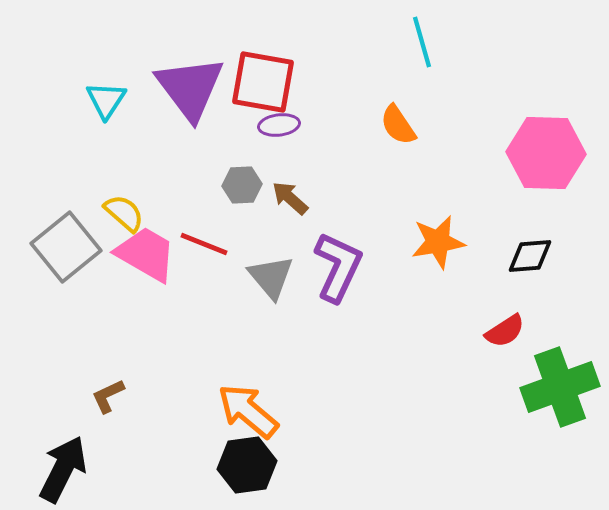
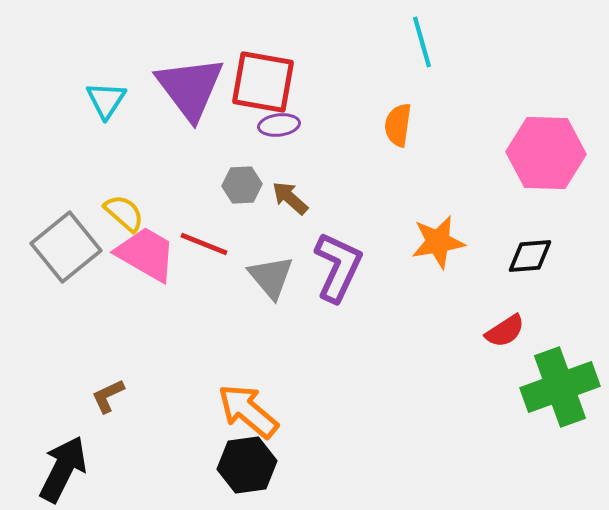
orange semicircle: rotated 42 degrees clockwise
